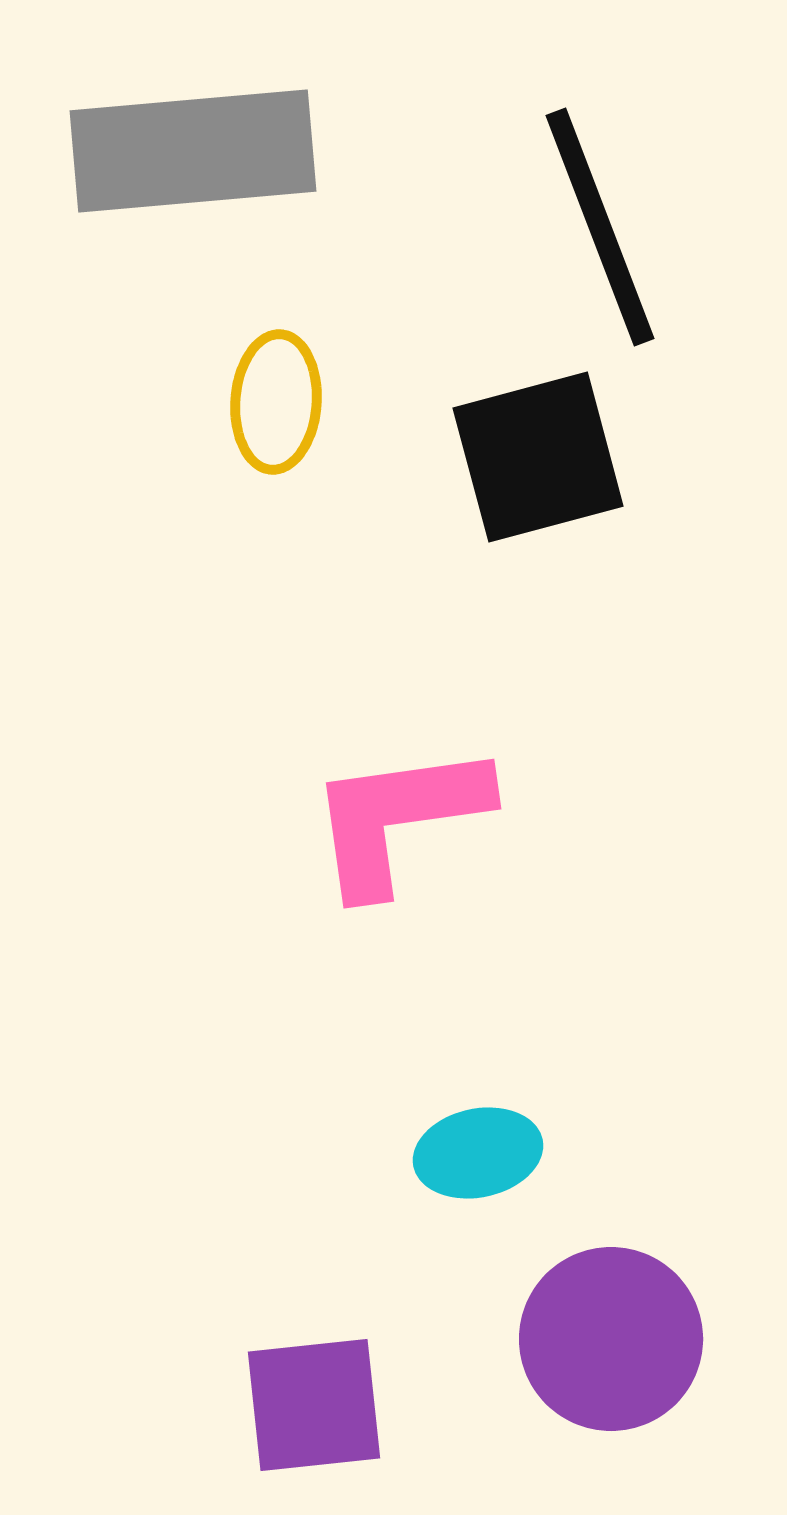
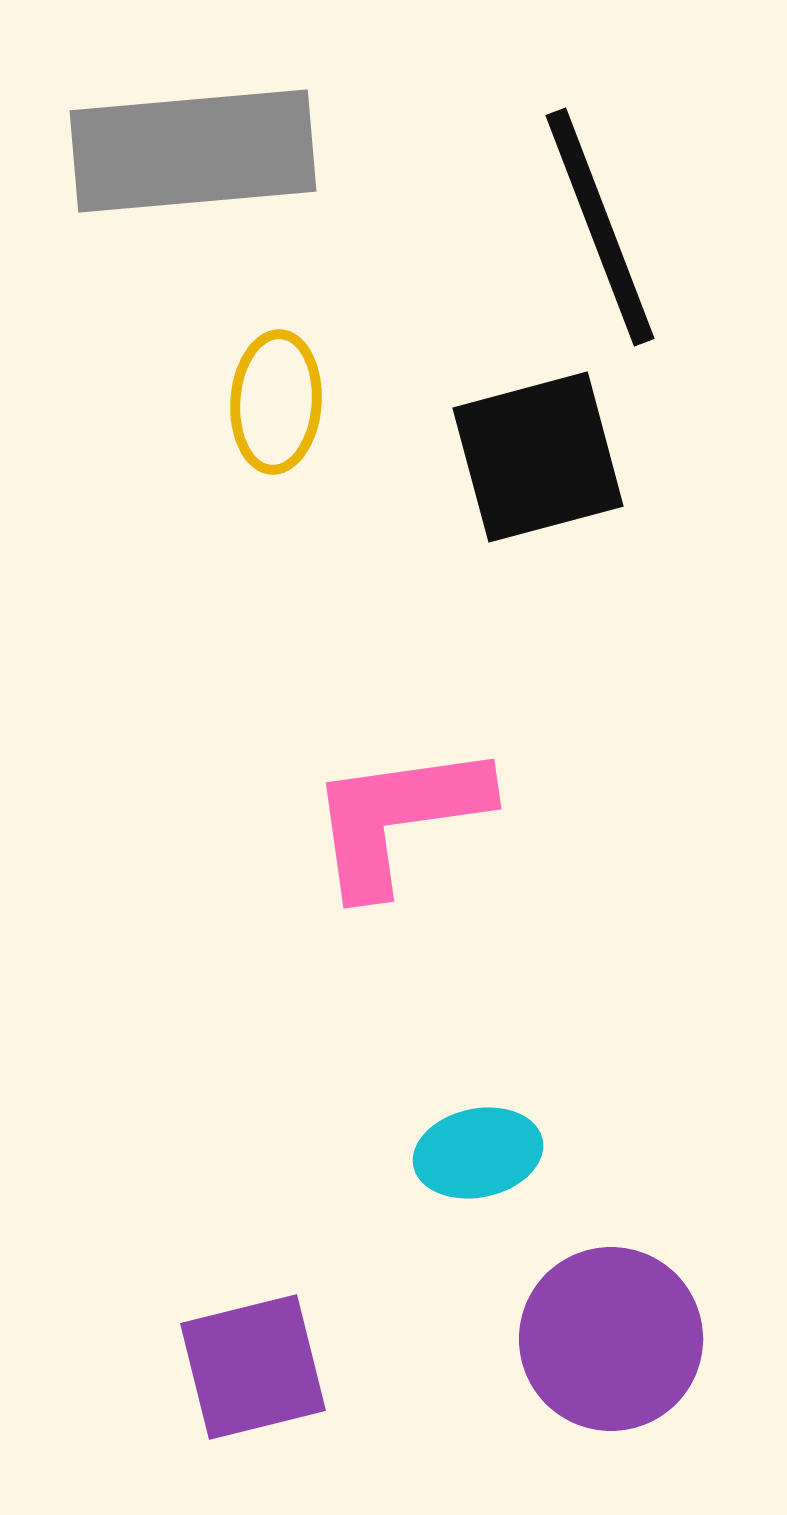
purple square: moved 61 px left, 38 px up; rotated 8 degrees counterclockwise
